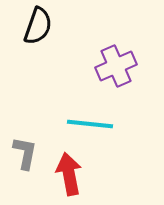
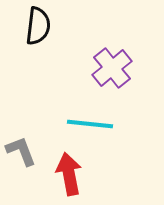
black semicircle: rotated 12 degrees counterclockwise
purple cross: moved 4 px left, 2 px down; rotated 15 degrees counterclockwise
gray L-shape: moved 4 px left, 2 px up; rotated 32 degrees counterclockwise
